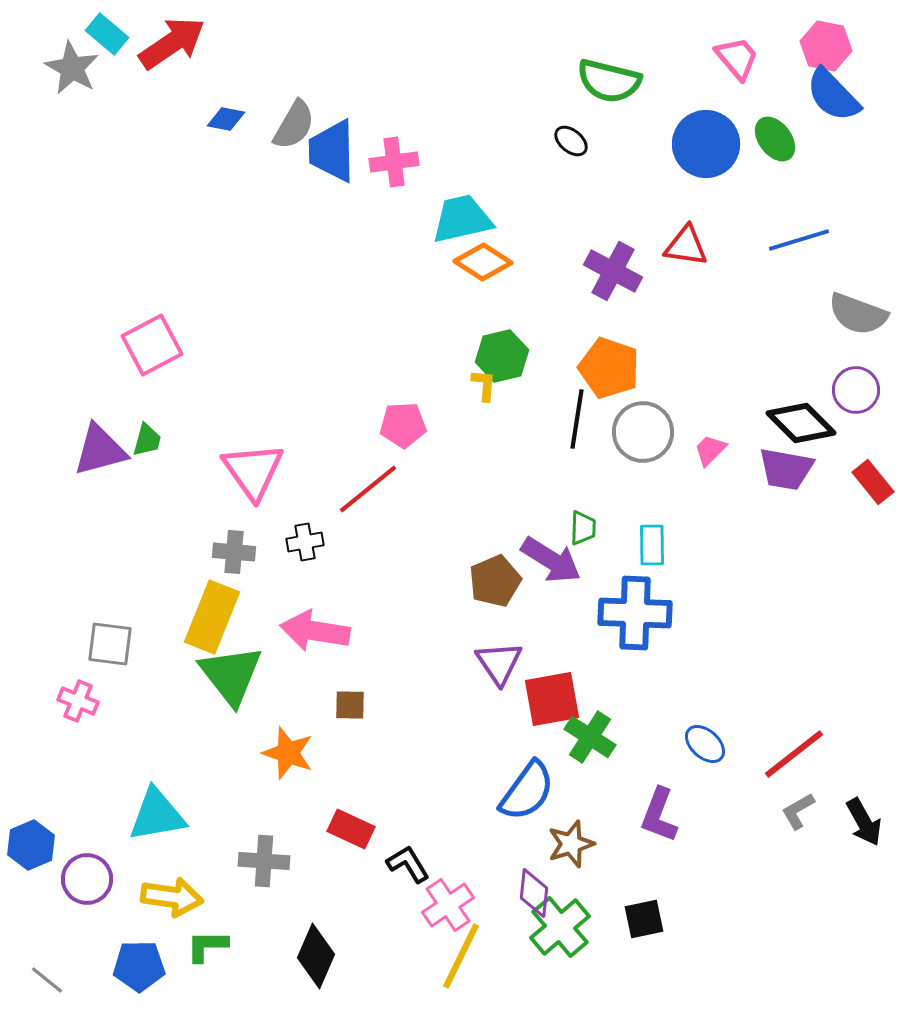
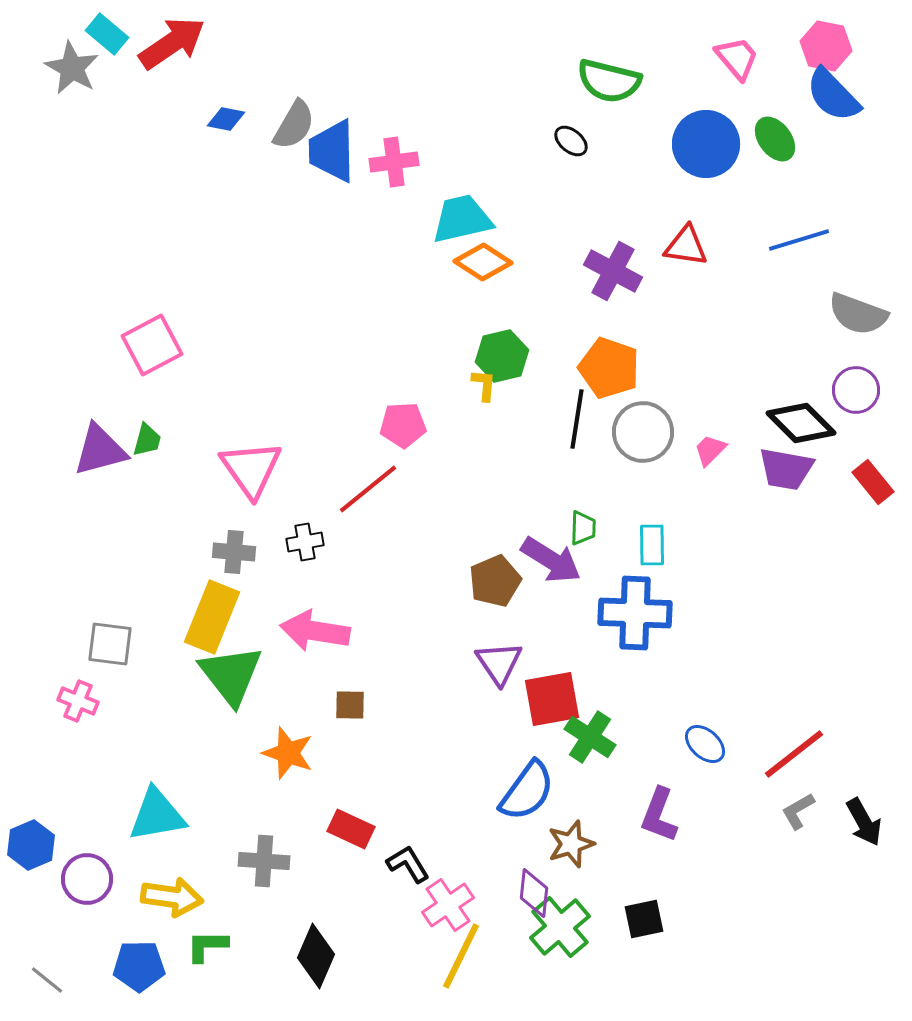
pink triangle at (253, 471): moved 2 px left, 2 px up
